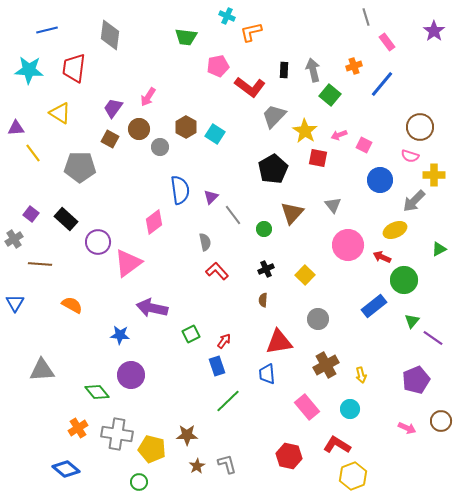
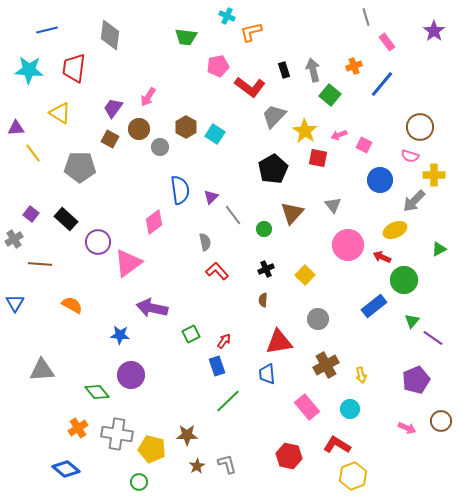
black rectangle at (284, 70): rotated 21 degrees counterclockwise
